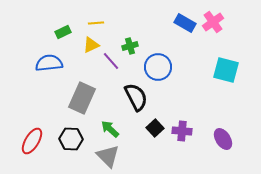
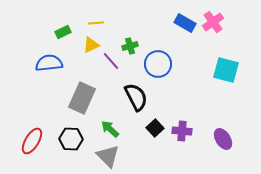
blue circle: moved 3 px up
